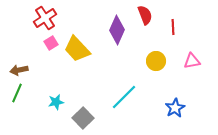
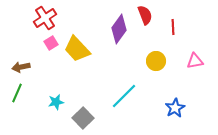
purple diamond: moved 2 px right, 1 px up; rotated 12 degrees clockwise
pink triangle: moved 3 px right
brown arrow: moved 2 px right, 3 px up
cyan line: moved 1 px up
